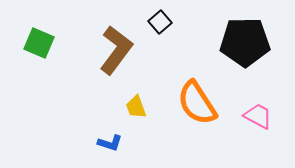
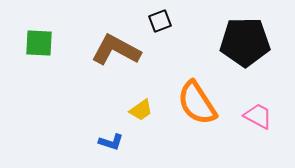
black square: moved 1 px up; rotated 20 degrees clockwise
green square: rotated 20 degrees counterclockwise
brown L-shape: rotated 99 degrees counterclockwise
yellow trapezoid: moved 5 px right, 3 px down; rotated 105 degrees counterclockwise
blue L-shape: moved 1 px right, 1 px up
